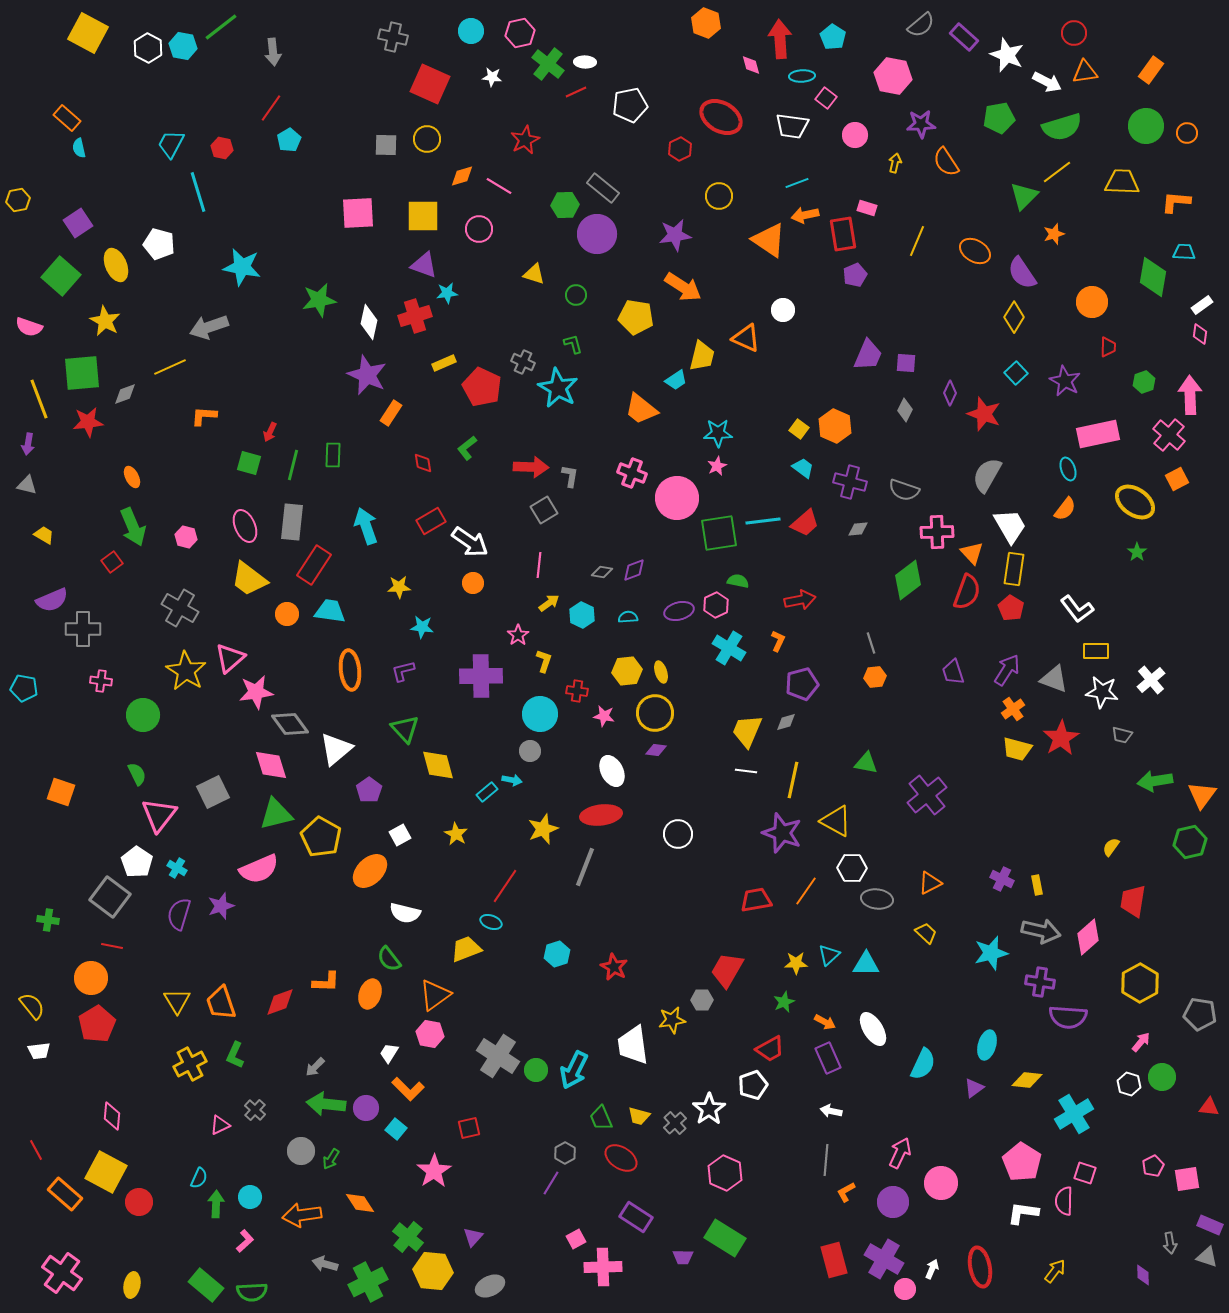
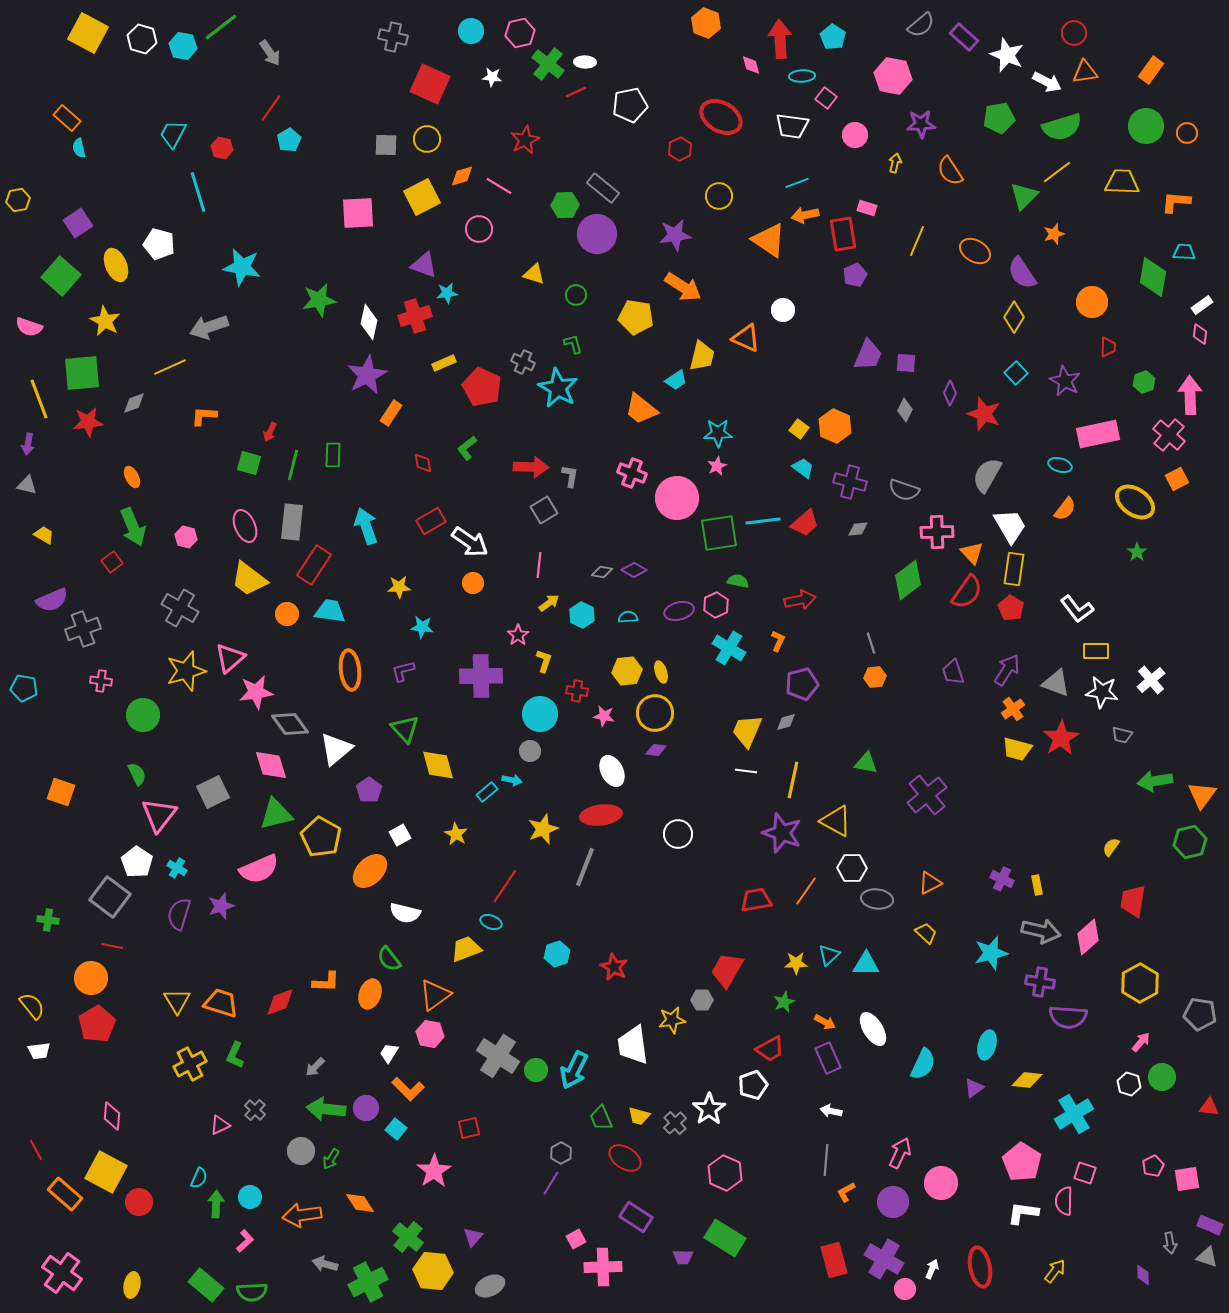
white hexagon at (148, 48): moved 6 px left, 9 px up; rotated 12 degrees counterclockwise
gray arrow at (273, 52): moved 3 px left, 1 px down; rotated 28 degrees counterclockwise
cyan trapezoid at (171, 144): moved 2 px right, 10 px up
orange semicircle at (946, 162): moved 4 px right, 9 px down
yellow square at (423, 216): moved 1 px left, 19 px up; rotated 27 degrees counterclockwise
purple star at (367, 375): rotated 21 degrees clockwise
gray diamond at (125, 394): moved 9 px right, 9 px down
cyan ellipse at (1068, 469): moved 8 px left, 4 px up; rotated 55 degrees counterclockwise
purple diamond at (634, 570): rotated 50 degrees clockwise
red semicircle at (967, 592): rotated 15 degrees clockwise
gray cross at (83, 629): rotated 20 degrees counterclockwise
yellow star at (186, 671): rotated 24 degrees clockwise
gray triangle at (1054, 679): moved 2 px right, 4 px down
orange trapezoid at (221, 1003): rotated 126 degrees clockwise
green arrow at (326, 1104): moved 5 px down
gray hexagon at (565, 1153): moved 4 px left
red ellipse at (621, 1158): moved 4 px right
